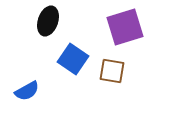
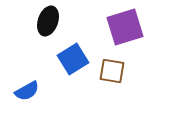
blue square: rotated 24 degrees clockwise
